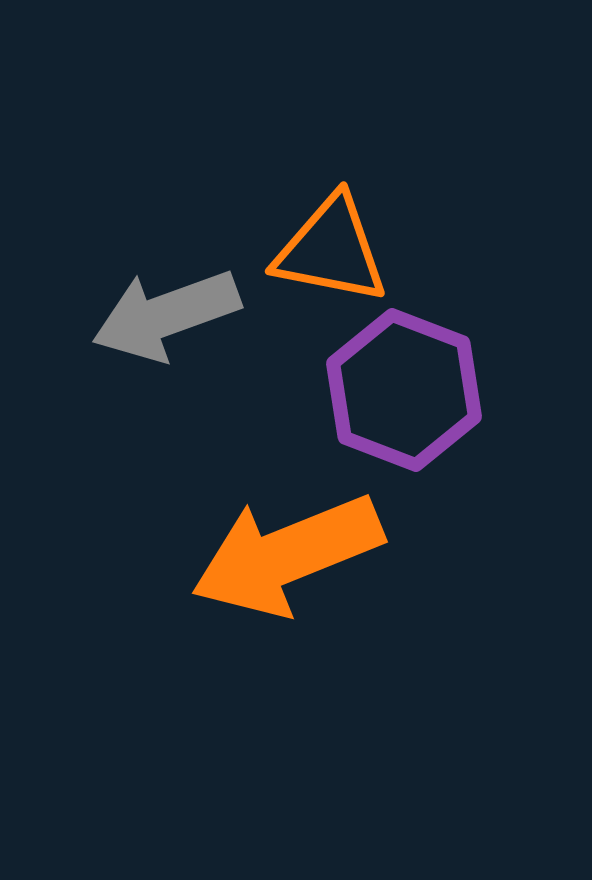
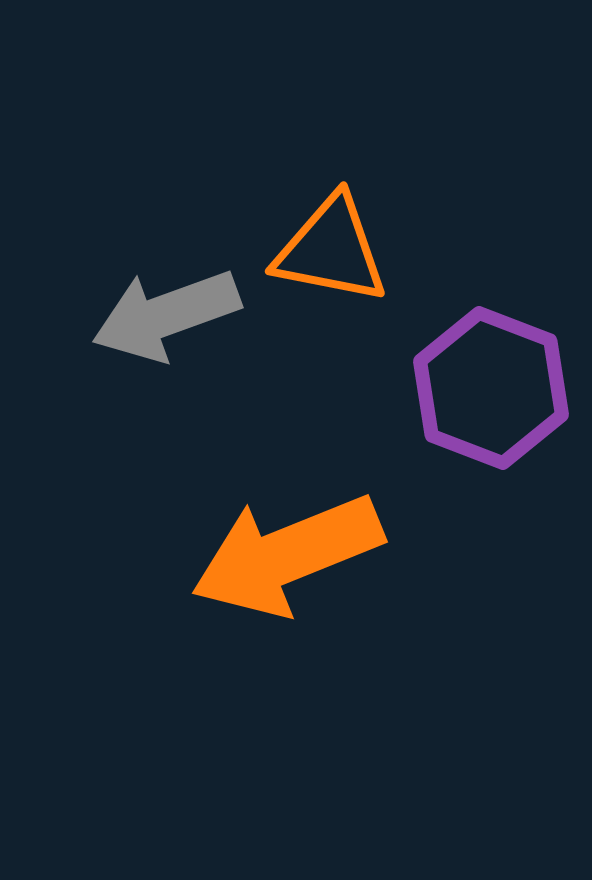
purple hexagon: moved 87 px right, 2 px up
